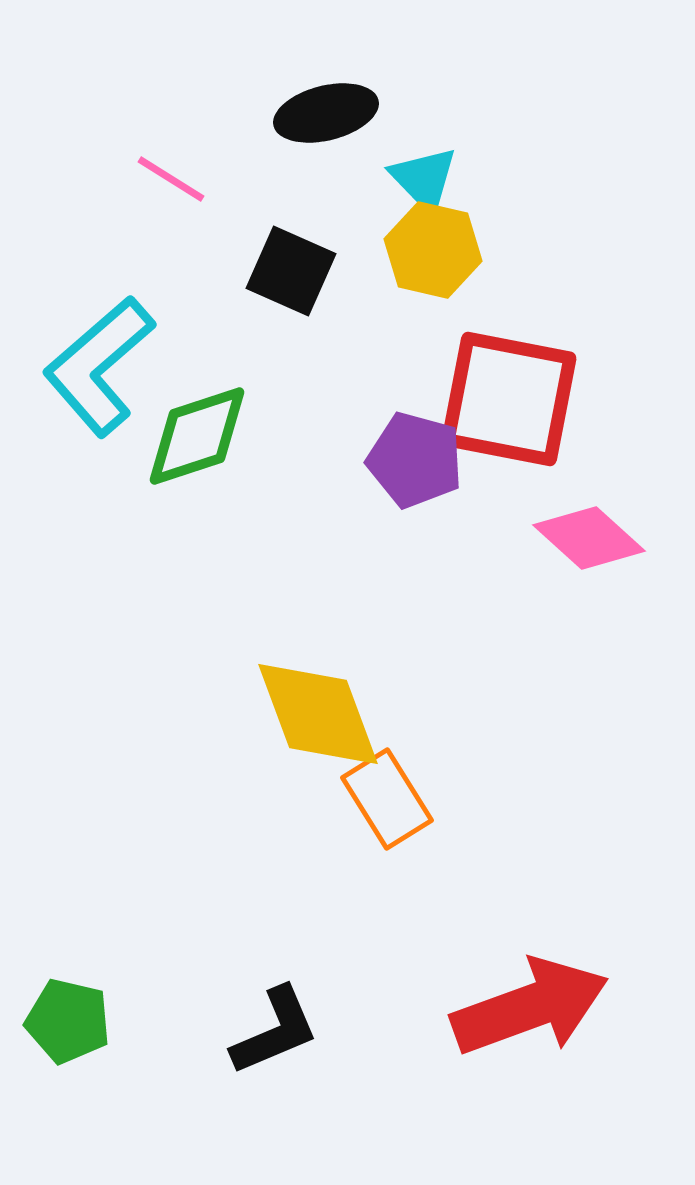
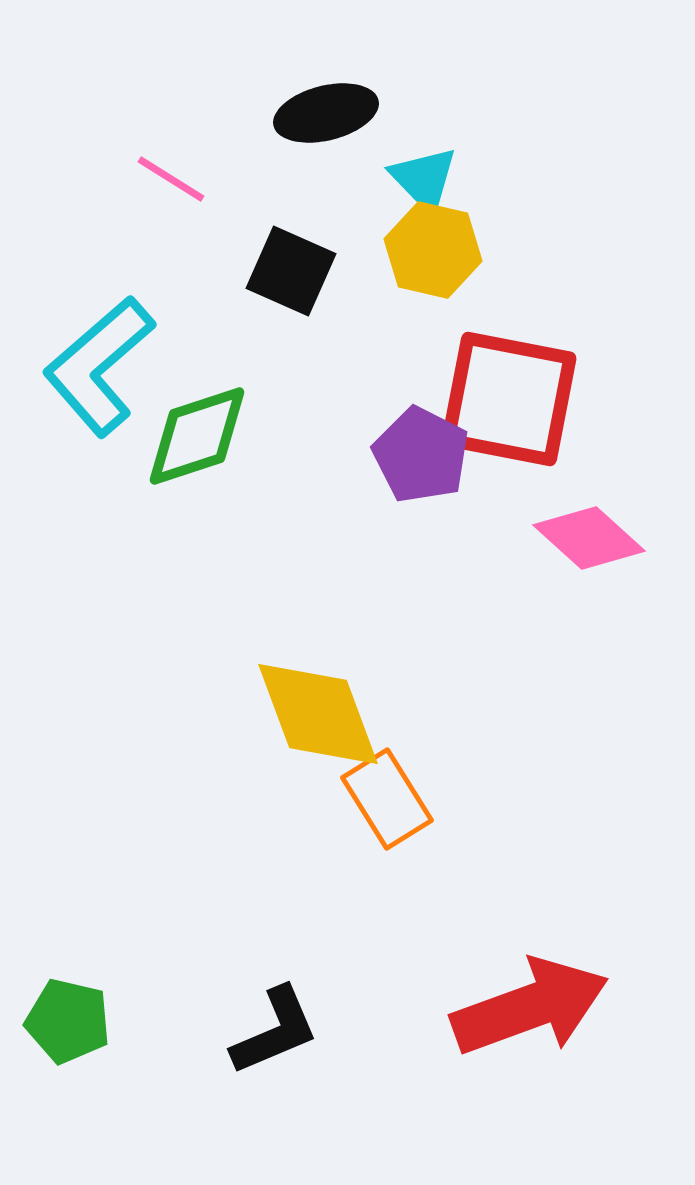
purple pentagon: moved 6 px right, 5 px up; rotated 12 degrees clockwise
